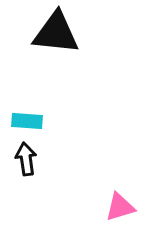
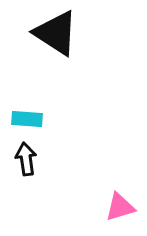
black triangle: rotated 27 degrees clockwise
cyan rectangle: moved 2 px up
